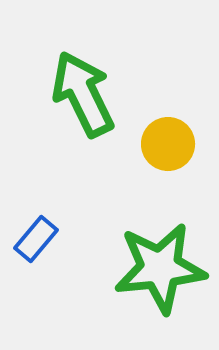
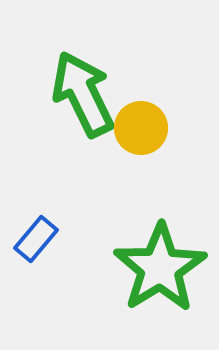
yellow circle: moved 27 px left, 16 px up
green star: rotated 26 degrees counterclockwise
